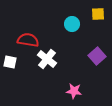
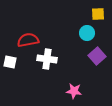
cyan circle: moved 15 px right, 9 px down
red semicircle: rotated 20 degrees counterclockwise
white cross: rotated 30 degrees counterclockwise
